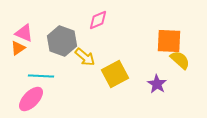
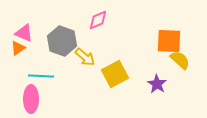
pink ellipse: rotated 44 degrees counterclockwise
